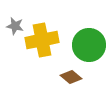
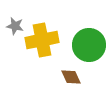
brown diamond: rotated 25 degrees clockwise
